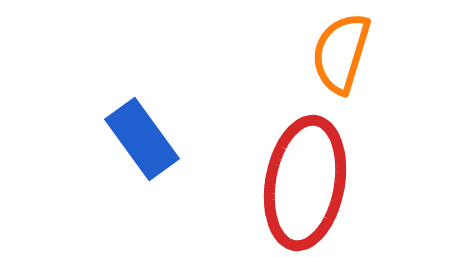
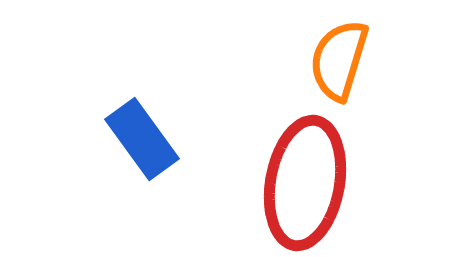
orange semicircle: moved 2 px left, 7 px down
